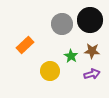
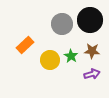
yellow circle: moved 11 px up
